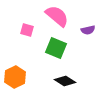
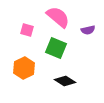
pink semicircle: moved 1 px right, 1 px down
orange hexagon: moved 9 px right, 9 px up
